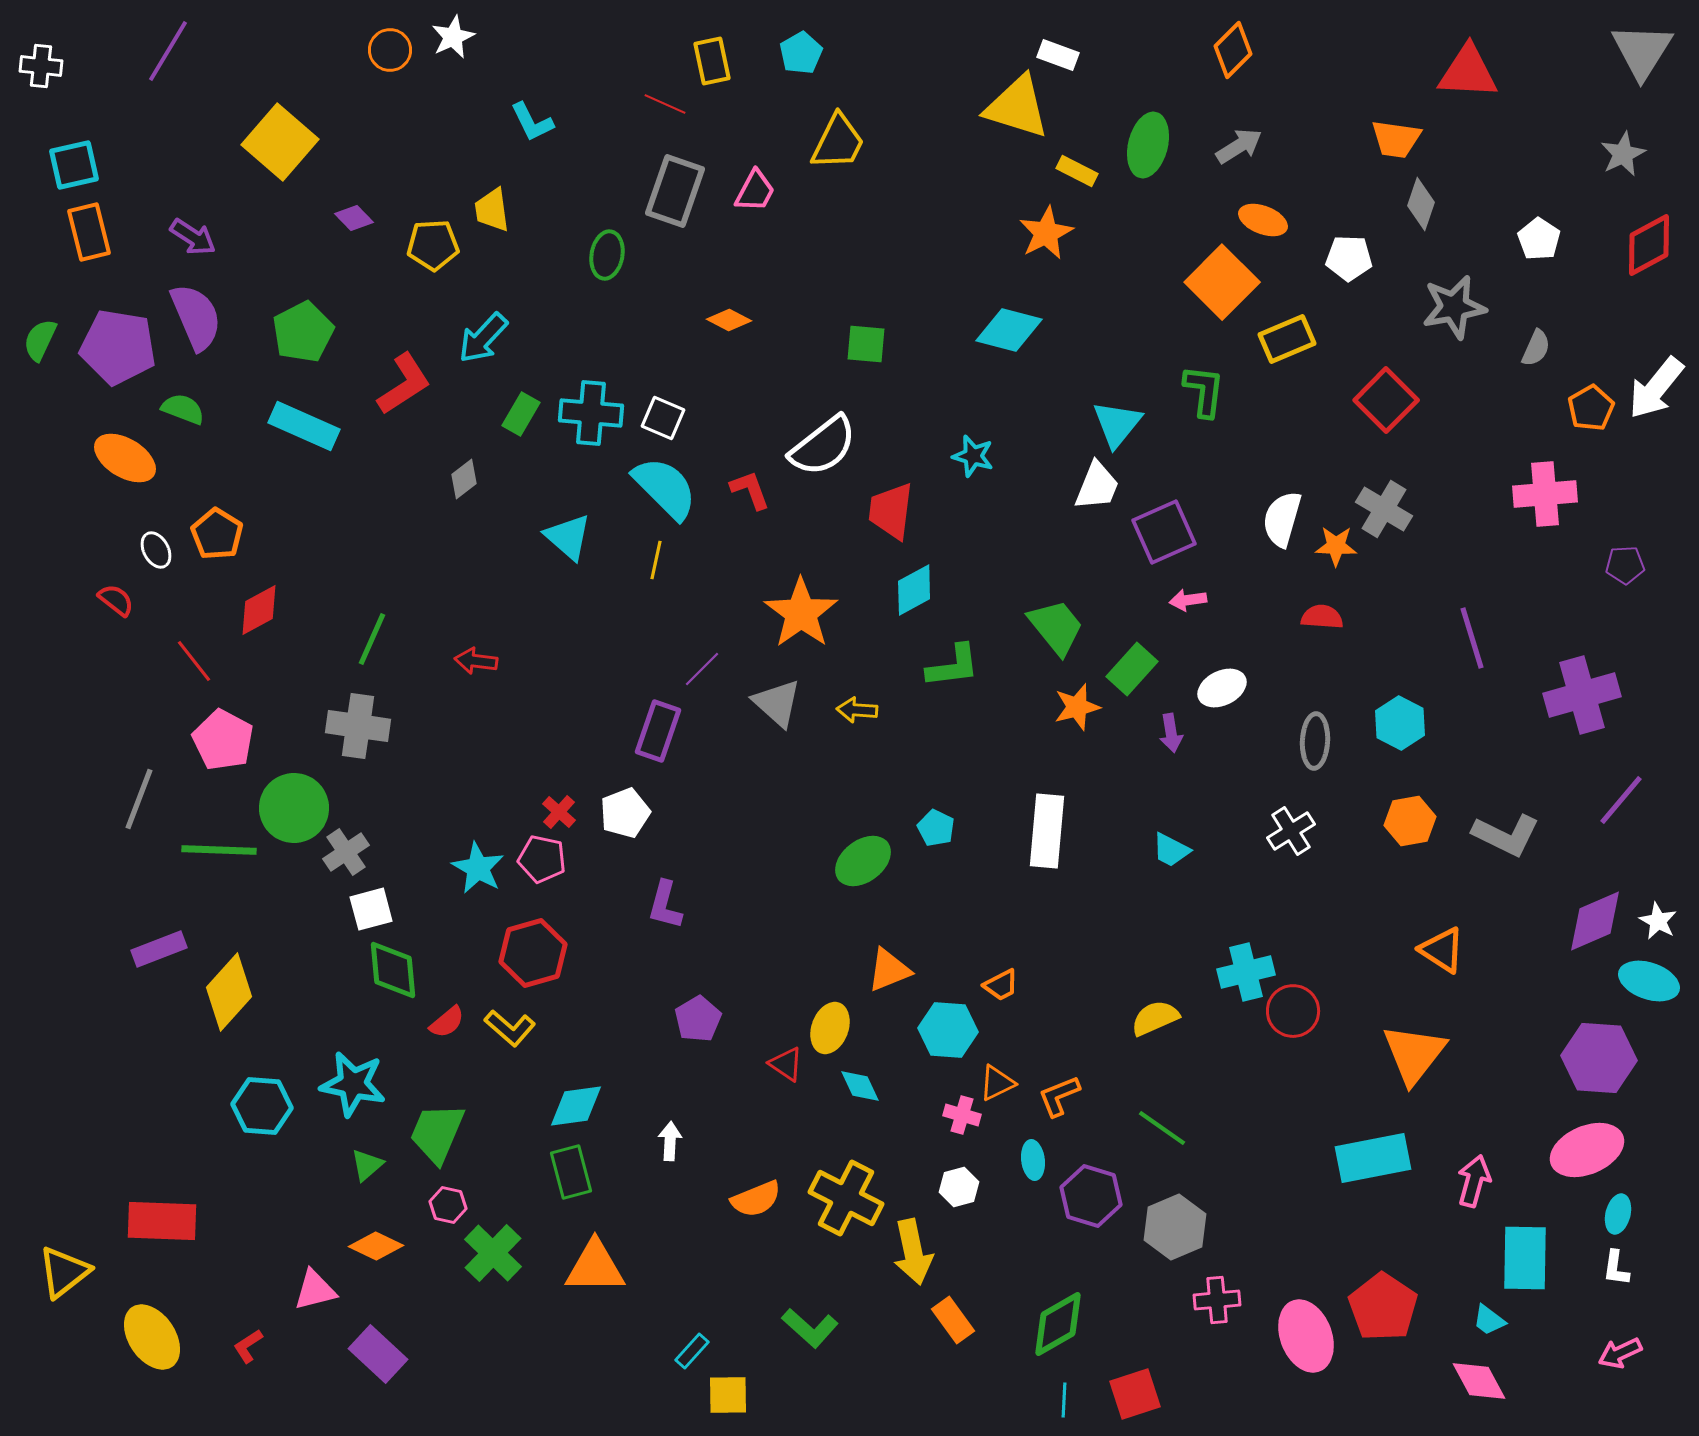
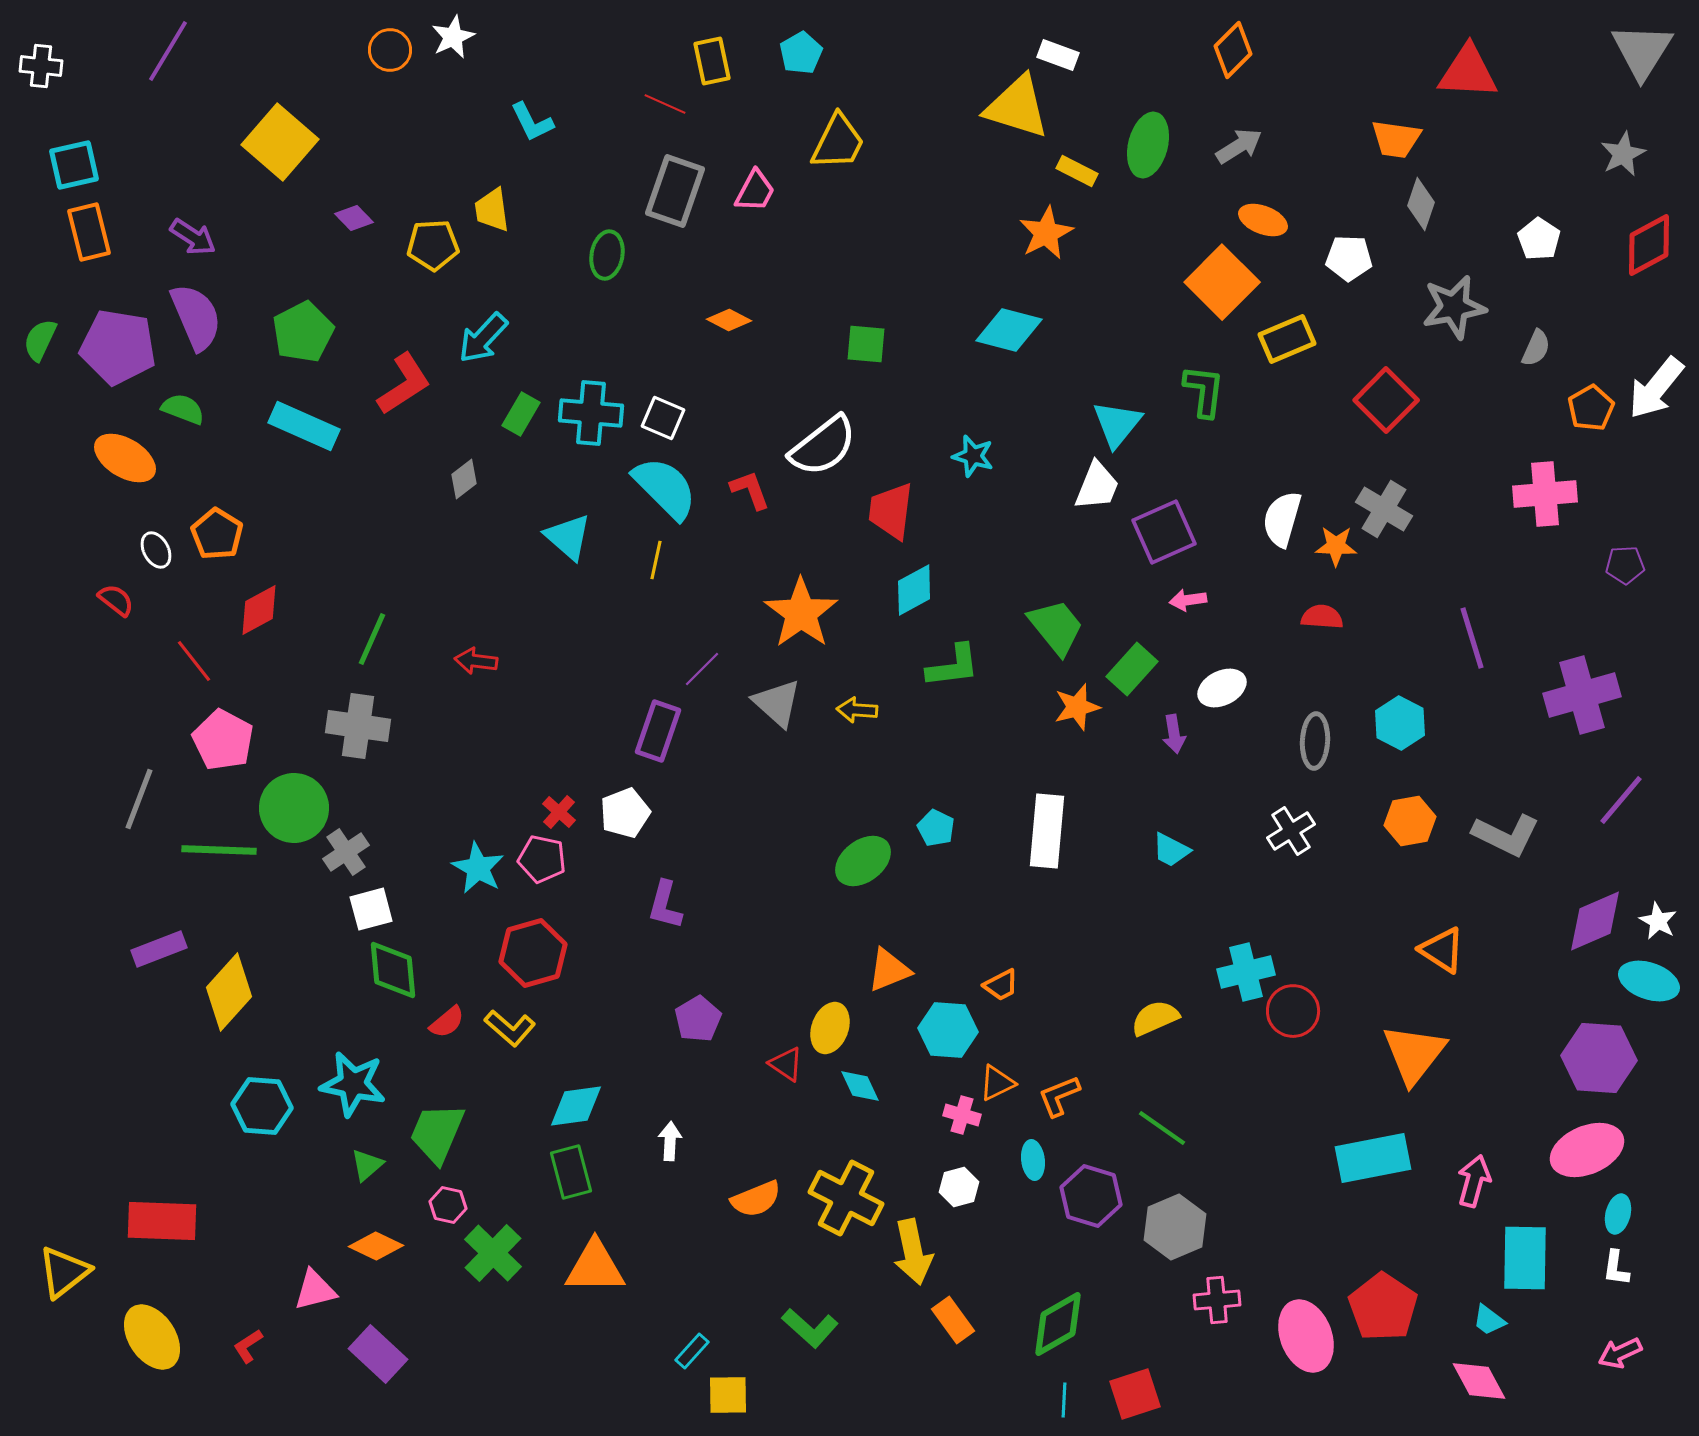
purple arrow at (1171, 733): moved 3 px right, 1 px down
